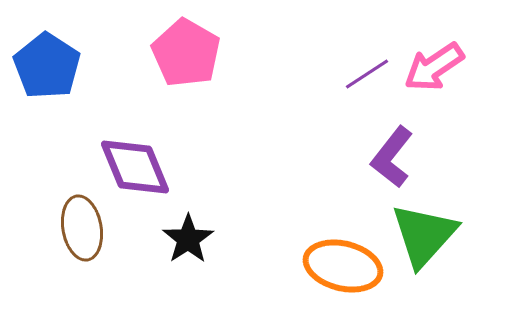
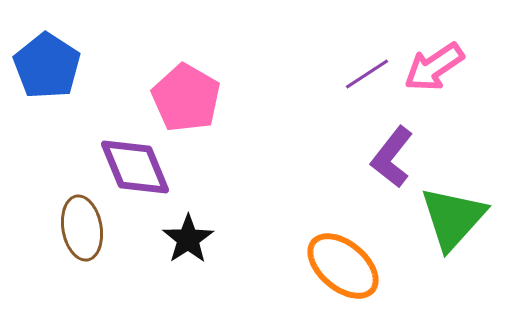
pink pentagon: moved 45 px down
green triangle: moved 29 px right, 17 px up
orange ellipse: rotated 26 degrees clockwise
